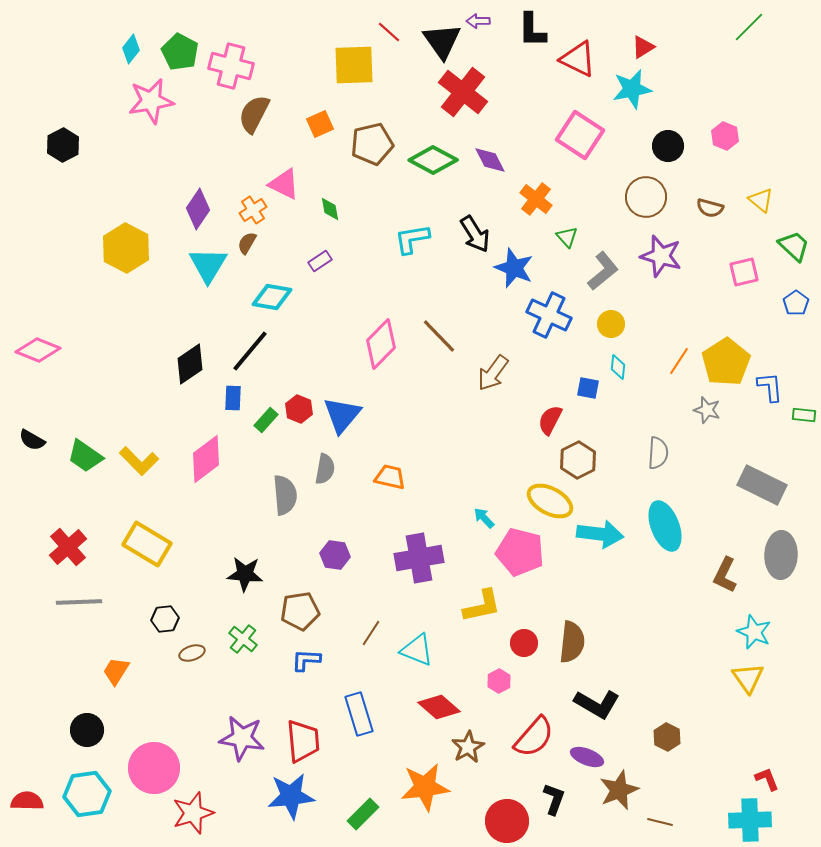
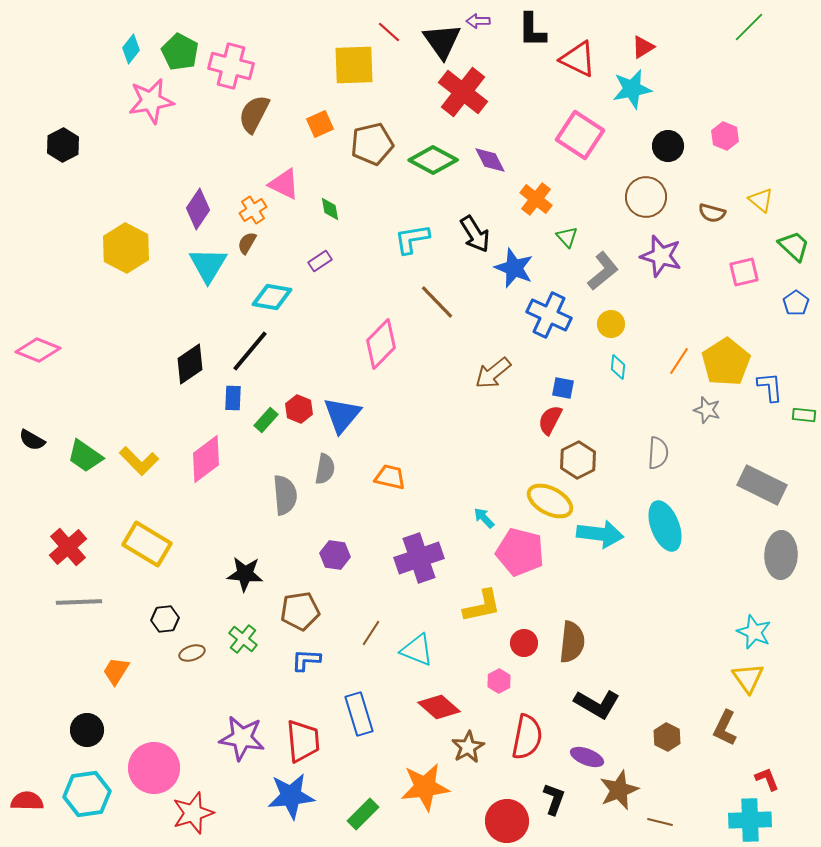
brown semicircle at (710, 208): moved 2 px right, 5 px down
brown line at (439, 336): moved 2 px left, 34 px up
brown arrow at (493, 373): rotated 15 degrees clockwise
blue square at (588, 388): moved 25 px left
purple cross at (419, 558): rotated 9 degrees counterclockwise
brown L-shape at (725, 575): moved 153 px down
red semicircle at (534, 737): moved 7 px left; rotated 30 degrees counterclockwise
